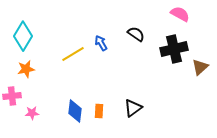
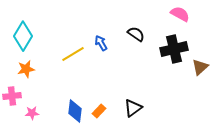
orange rectangle: rotated 40 degrees clockwise
